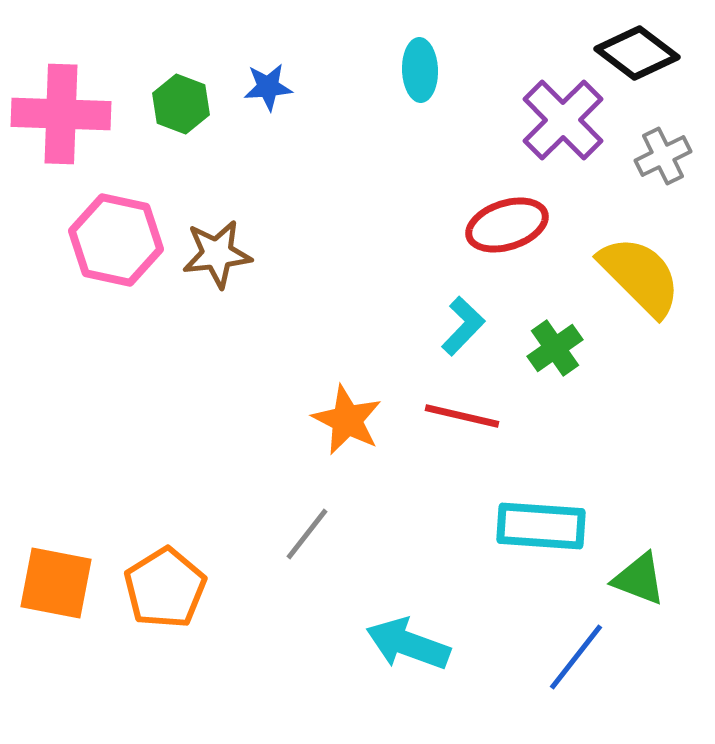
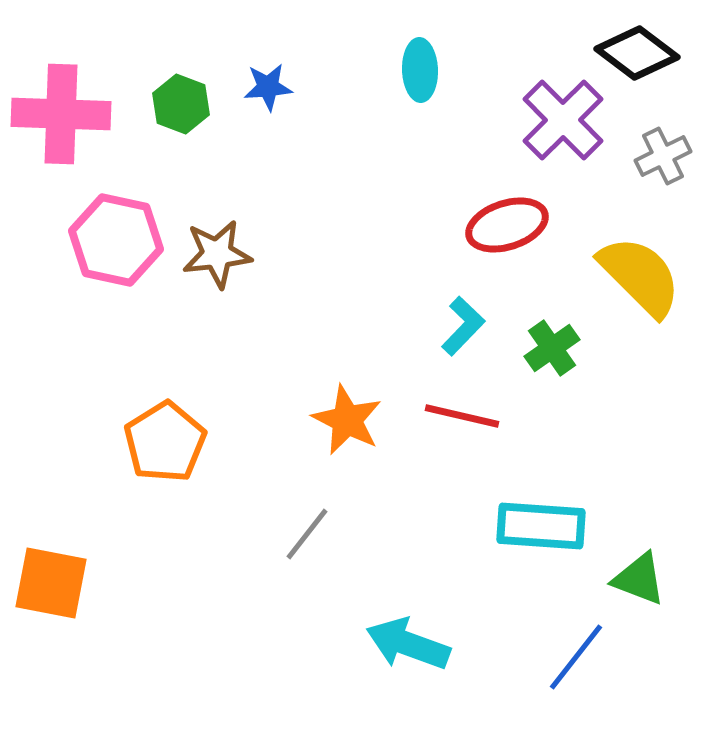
green cross: moved 3 px left
orange square: moved 5 px left
orange pentagon: moved 146 px up
